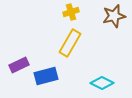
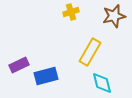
yellow rectangle: moved 20 px right, 9 px down
cyan diamond: rotated 50 degrees clockwise
